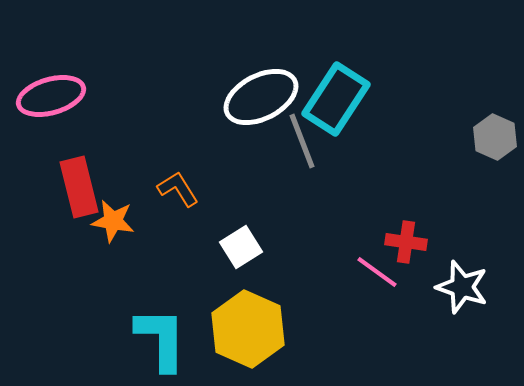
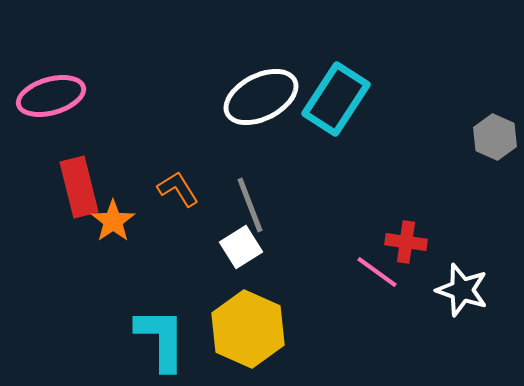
gray line: moved 52 px left, 64 px down
orange star: rotated 27 degrees clockwise
white star: moved 3 px down
